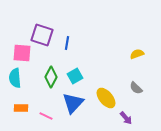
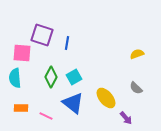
cyan square: moved 1 px left, 1 px down
blue triangle: rotated 35 degrees counterclockwise
